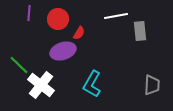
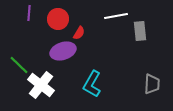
gray trapezoid: moved 1 px up
